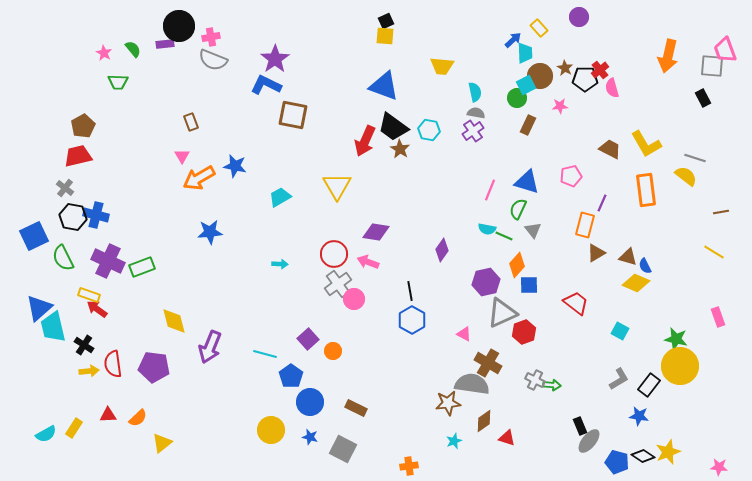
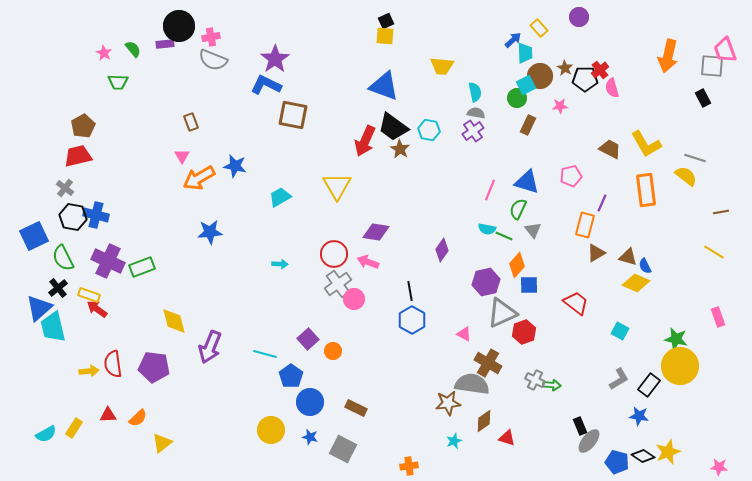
black cross at (84, 345): moved 26 px left, 57 px up; rotated 18 degrees clockwise
